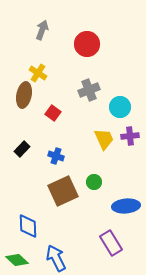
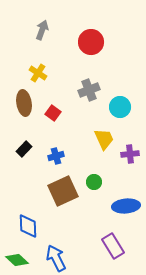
red circle: moved 4 px right, 2 px up
brown ellipse: moved 8 px down; rotated 20 degrees counterclockwise
purple cross: moved 18 px down
black rectangle: moved 2 px right
blue cross: rotated 35 degrees counterclockwise
purple rectangle: moved 2 px right, 3 px down
